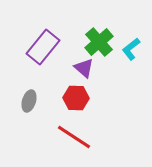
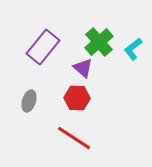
cyan L-shape: moved 2 px right
purple triangle: moved 1 px left
red hexagon: moved 1 px right
red line: moved 1 px down
